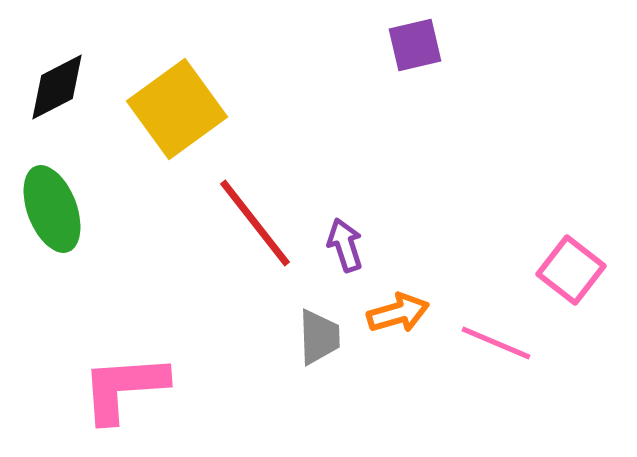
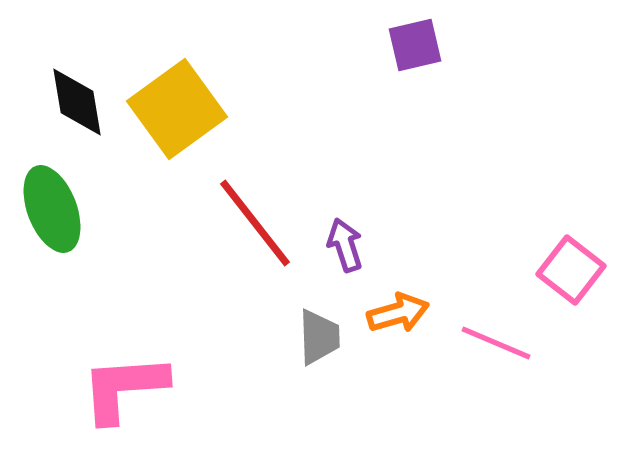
black diamond: moved 20 px right, 15 px down; rotated 72 degrees counterclockwise
